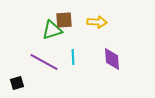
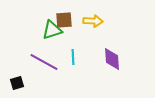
yellow arrow: moved 4 px left, 1 px up
